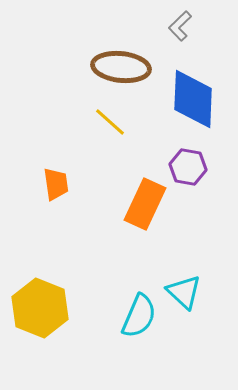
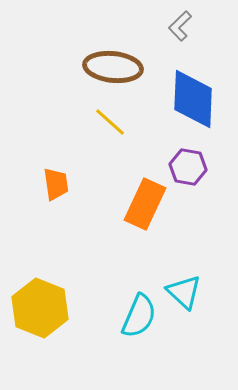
brown ellipse: moved 8 px left
